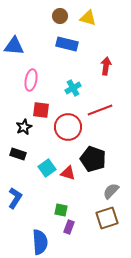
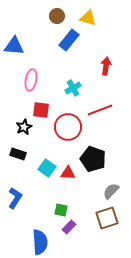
brown circle: moved 3 px left
blue rectangle: moved 2 px right, 4 px up; rotated 65 degrees counterclockwise
cyan square: rotated 18 degrees counterclockwise
red triangle: rotated 14 degrees counterclockwise
purple rectangle: rotated 24 degrees clockwise
